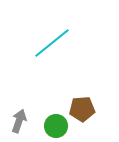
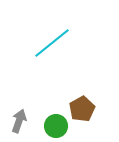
brown pentagon: rotated 25 degrees counterclockwise
